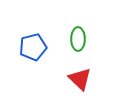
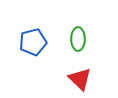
blue pentagon: moved 5 px up
